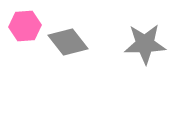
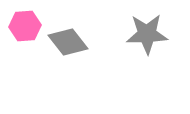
gray star: moved 2 px right, 10 px up
